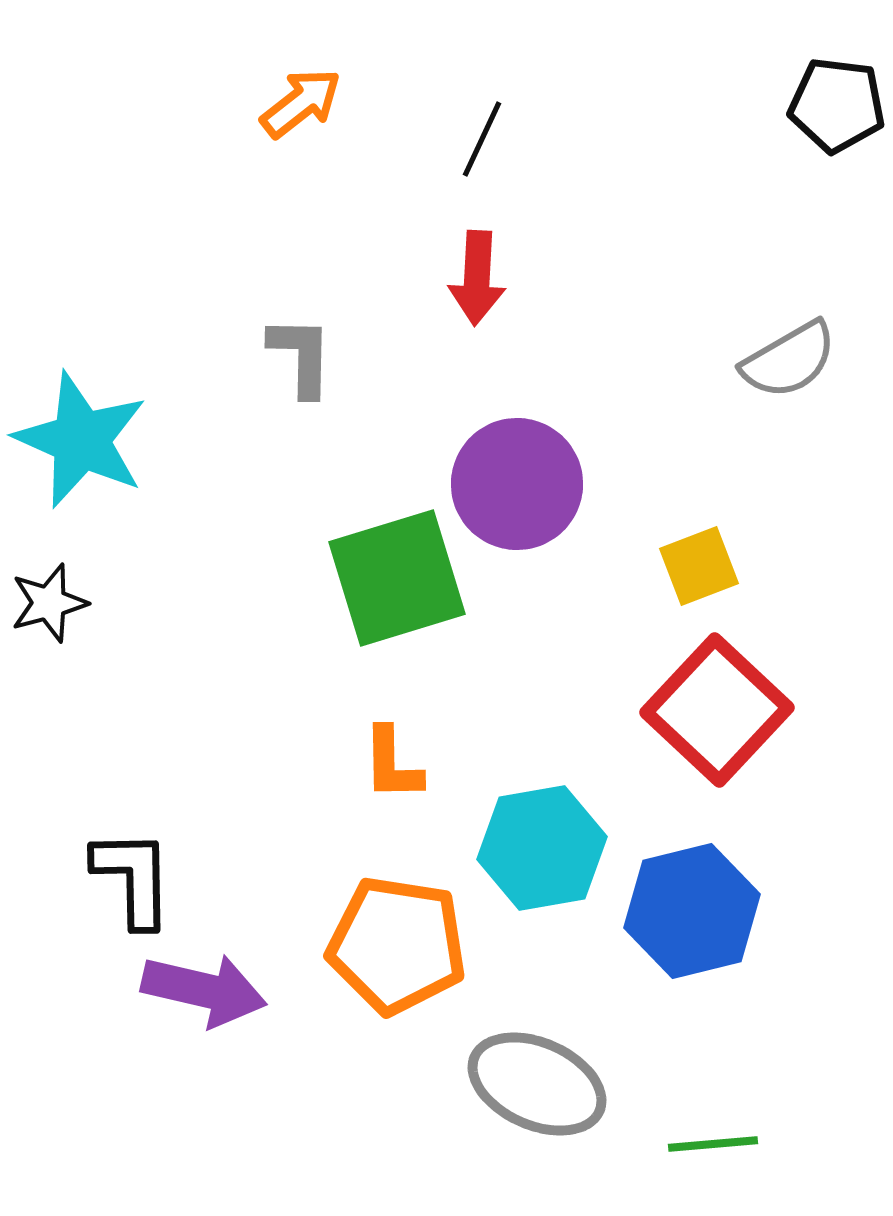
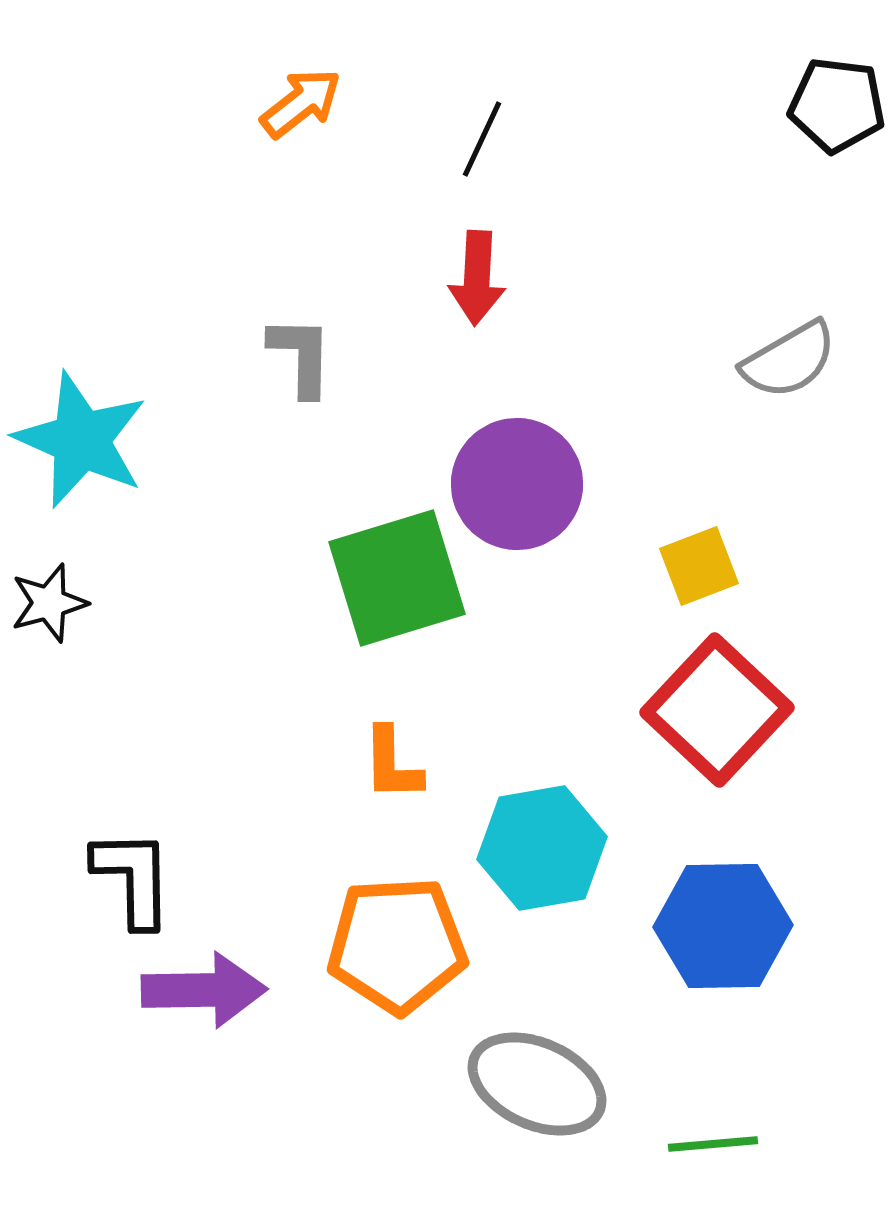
blue hexagon: moved 31 px right, 15 px down; rotated 13 degrees clockwise
orange pentagon: rotated 12 degrees counterclockwise
purple arrow: rotated 14 degrees counterclockwise
